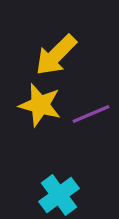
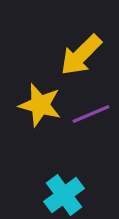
yellow arrow: moved 25 px right
cyan cross: moved 5 px right
